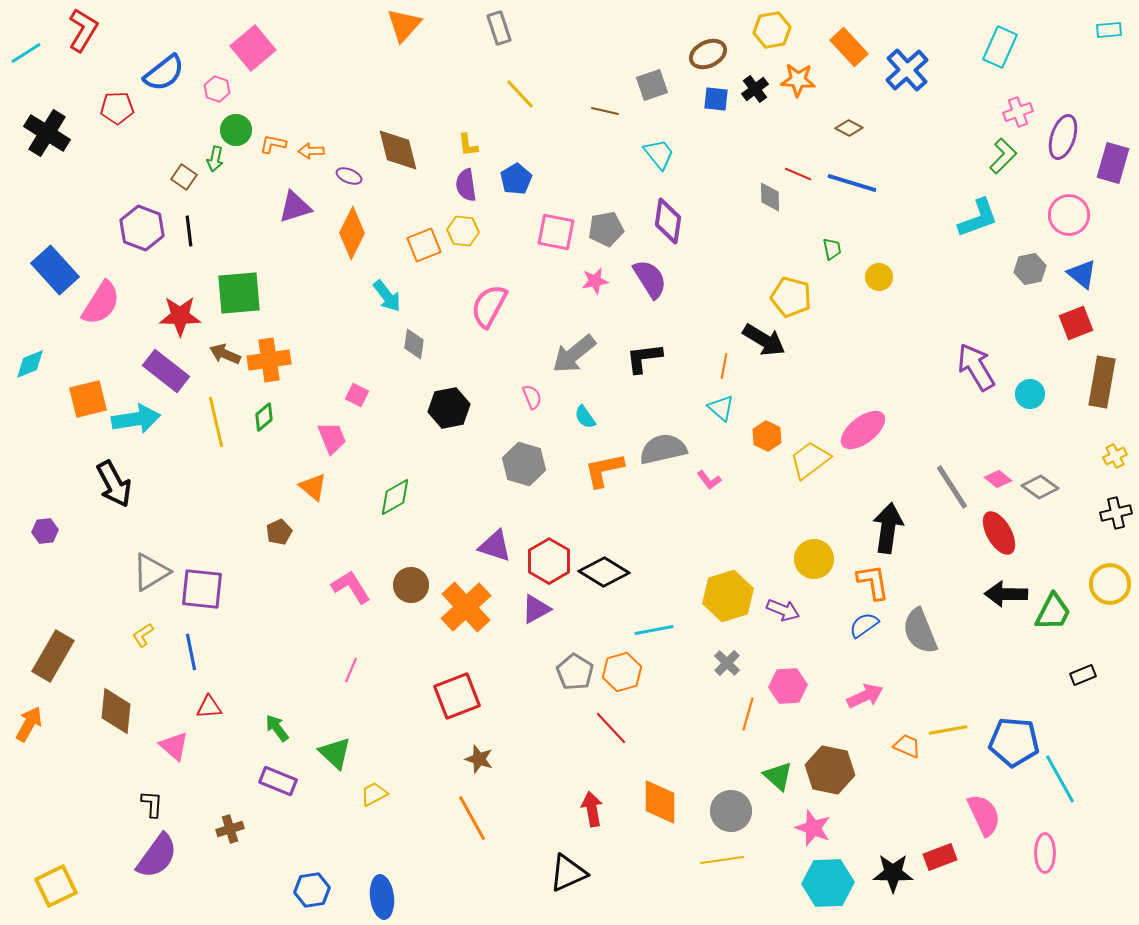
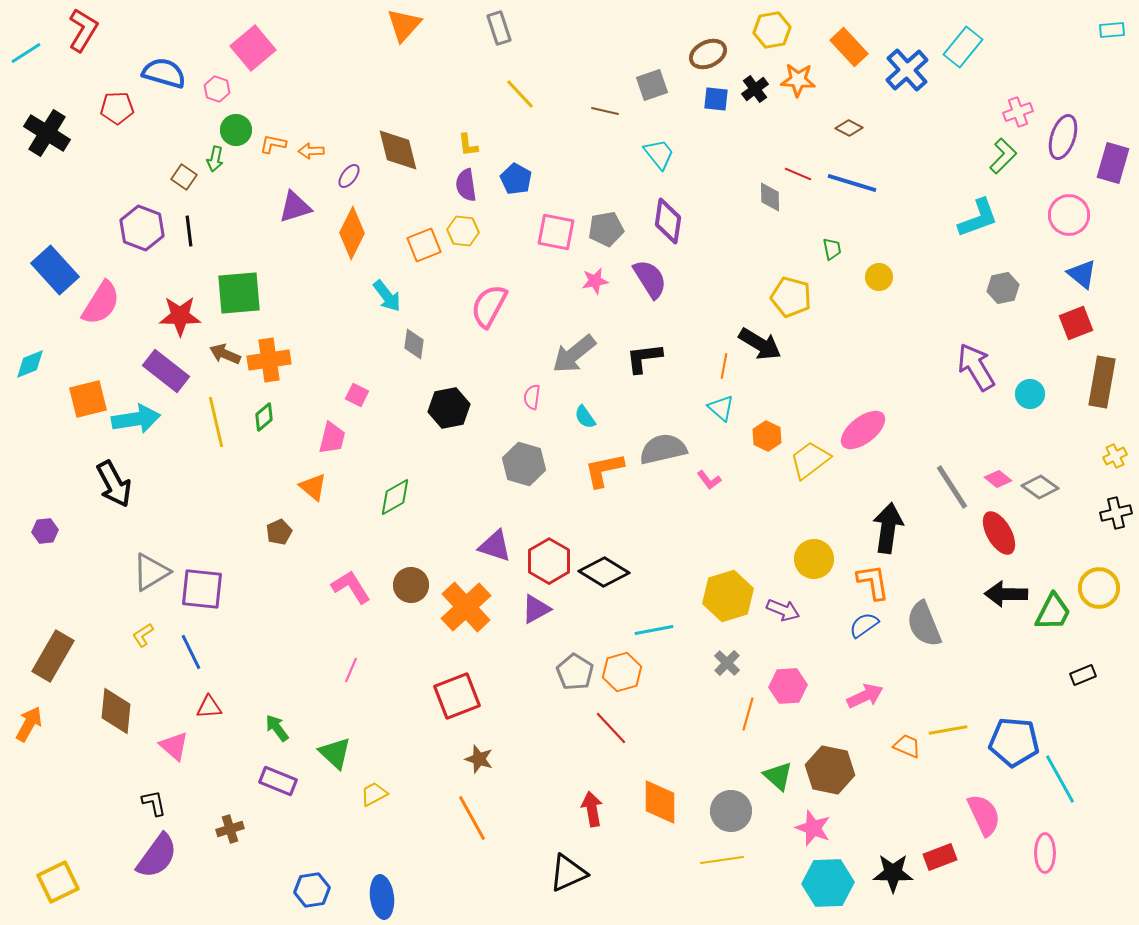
cyan rectangle at (1109, 30): moved 3 px right
cyan rectangle at (1000, 47): moved 37 px left; rotated 15 degrees clockwise
blue semicircle at (164, 73): rotated 126 degrees counterclockwise
purple ellipse at (349, 176): rotated 75 degrees counterclockwise
blue pentagon at (516, 179): rotated 12 degrees counterclockwise
gray hexagon at (1030, 269): moved 27 px left, 19 px down
black arrow at (764, 340): moved 4 px left, 4 px down
pink semicircle at (532, 397): rotated 150 degrees counterclockwise
pink trapezoid at (332, 438): rotated 36 degrees clockwise
yellow circle at (1110, 584): moved 11 px left, 4 px down
gray semicircle at (920, 631): moved 4 px right, 7 px up
blue line at (191, 652): rotated 15 degrees counterclockwise
black L-shape at (152, 804): moved 2 px right, 1 px up; rotated 16 degrees counterclockwise
yellow square at (56, 886): moved 2 px right, 4 px up
